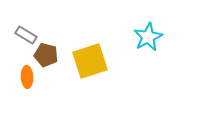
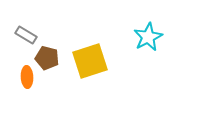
brown pentagon: moved 1 px right, 3 px down
